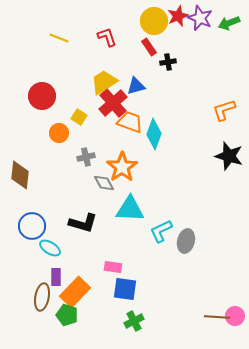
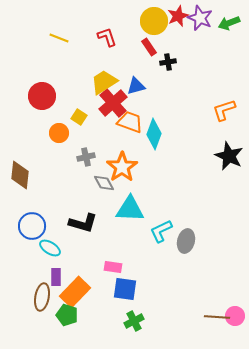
black star: rotated 8 degrees clockwise
